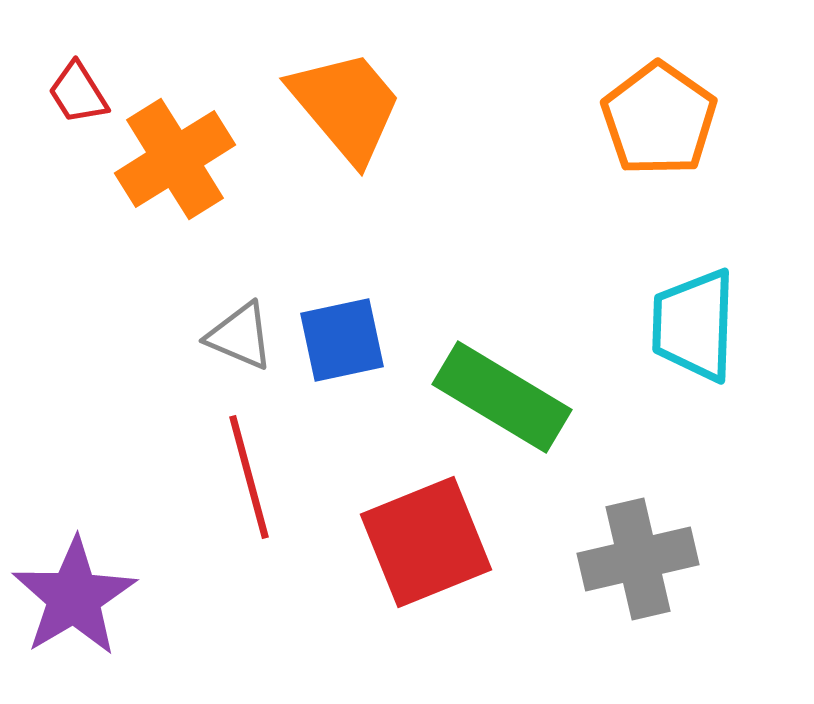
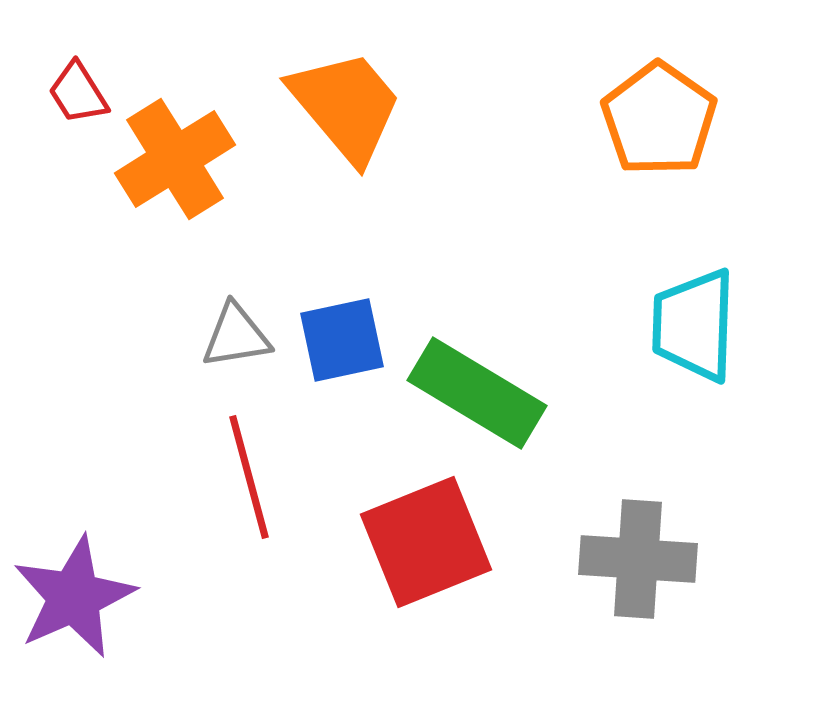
gray triangle: moved 4 px left; rotated 32 degrees counterclockwise
green rectangle: moved 25 px left, 4 px up
gray cross: rotated 17 degrees clockwise
purple star: rotated 7 degrees clockwise
